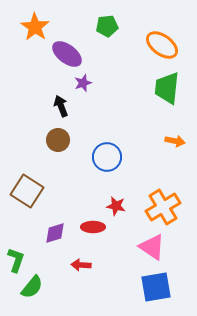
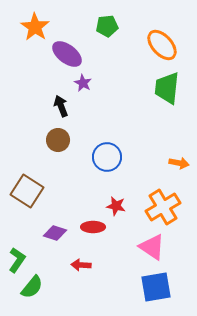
orange ellipse: rotated 12 degrees clockwise
purple star: rotated 24 degrees counterclockwise
orange arrow: moved 4 px right, 22 px down
purple diamond: rotated 35 degrees clockwise
green L-shape: moved 1 px right; rotated 15 degrees clockwise
